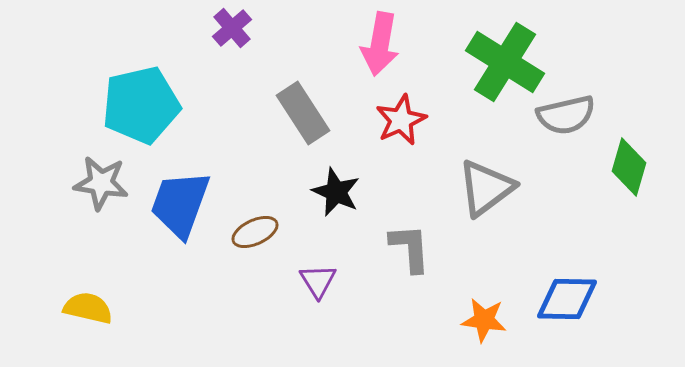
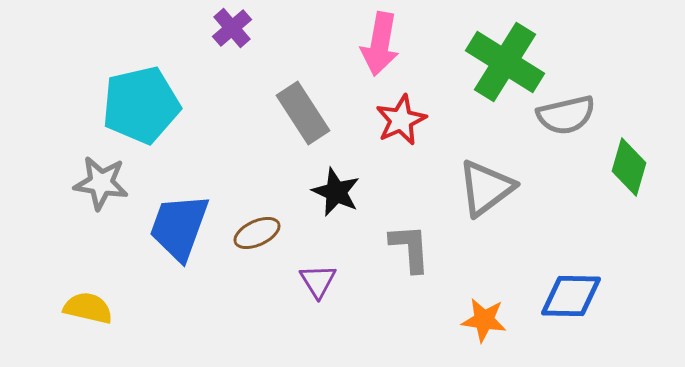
blue trapezoid: moved 1 px left, 23 px down
brown ellipse: moved 2 px right, 1 px down
blue diamond: moved 4 px right, 3 px up
